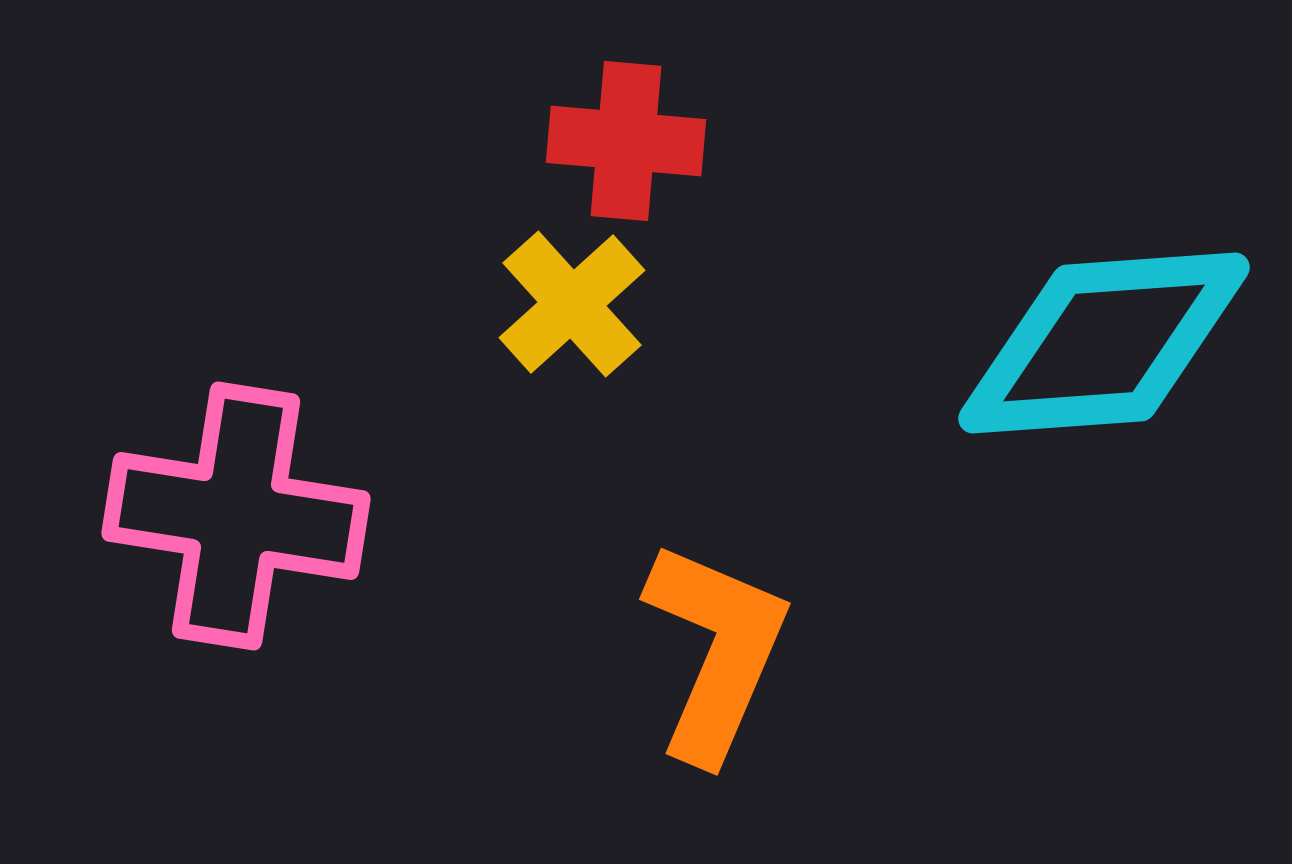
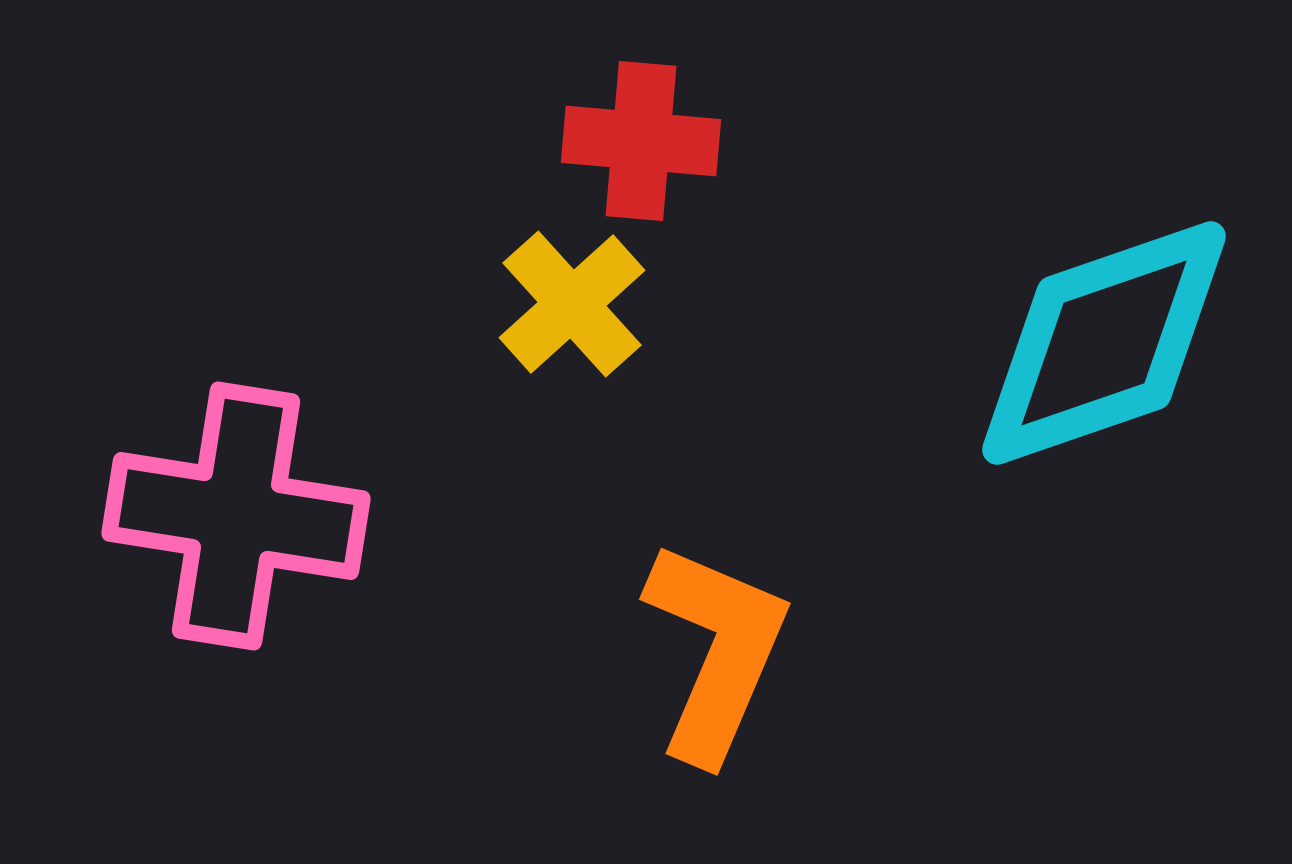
red cross: moved 15 px right
cyan diamond: rotated 15 degrees counterclockwise
